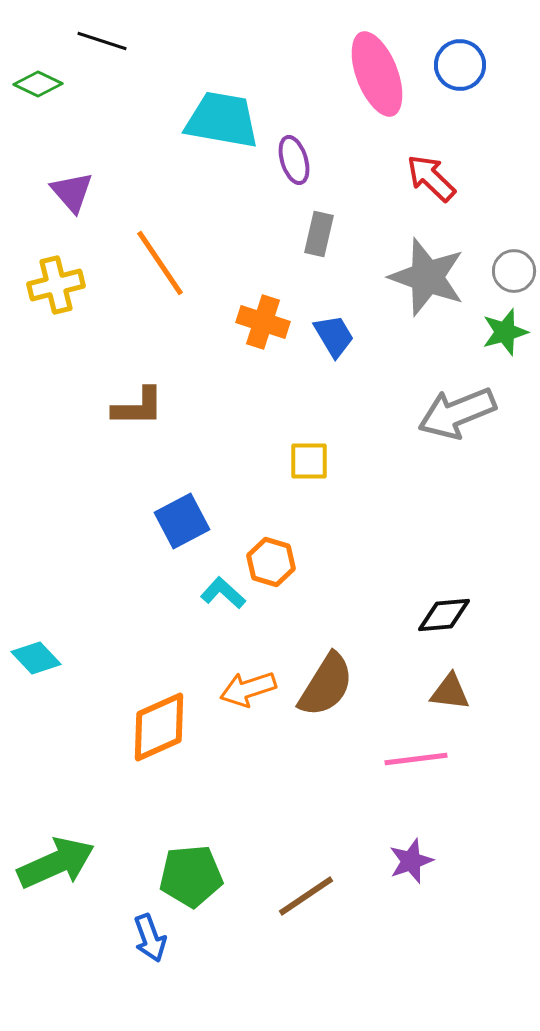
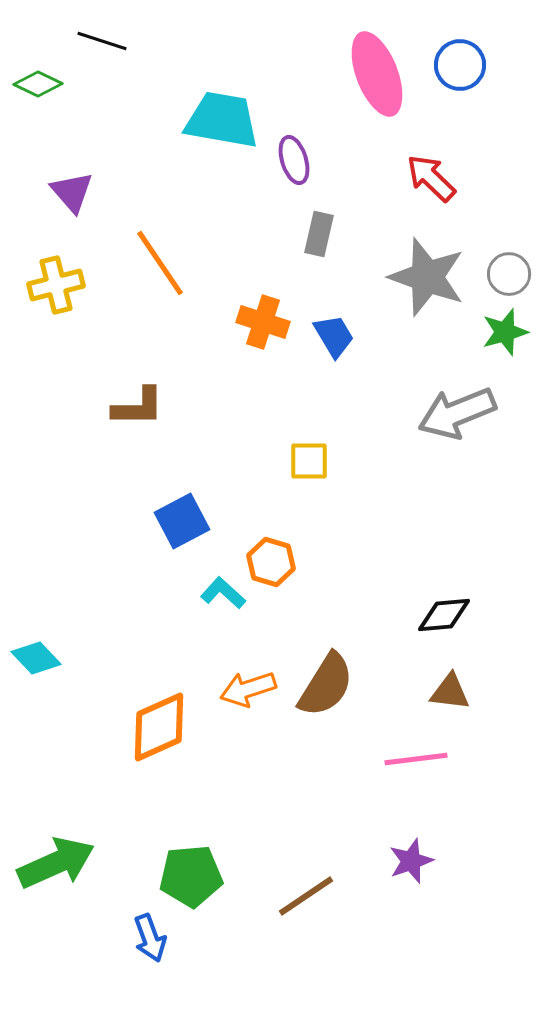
gray circle: moved 5 px left, 3 px down
